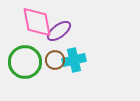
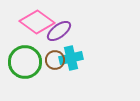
pink diamond: rotated 44 degrees counterclockwise
cyan cross: moved 3 px left, 2 px up
